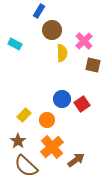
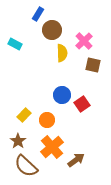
blue rectangle: moved 1 px left, 3 px down
blue circle: moved 4 px up
